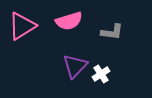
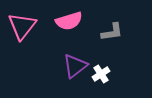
pink triangle: rotated 20 degrees counterclockwise
gray L-shape: rotated 15 degrees counterclockwise
purple triangle: rotated 8 degrees clockwise
